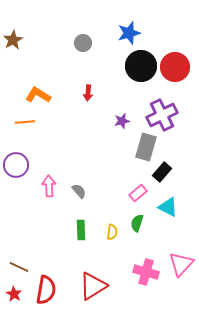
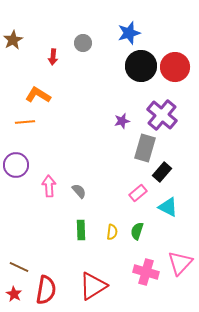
red arrow: moved 35 px left, 36 px up
purple cross: rotated 24 degrees counterclockwise
gray rectangle: moved 1 px left, 1 px down
green semicircle: moved 8 px down
pink triangle: moved 1 px left, 1 px up
